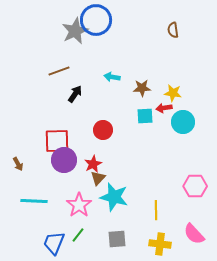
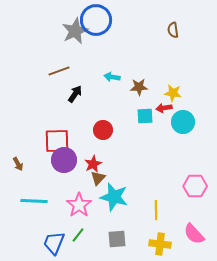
brown star: moved 3 px left, 1 px up
